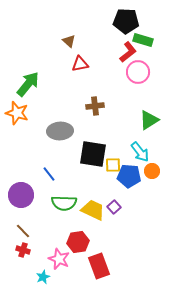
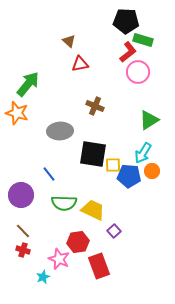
brown cross: rotated 30 degrees clockwise
cyan arrow: moved 3 px right, 1 px down; rotated 70 degrees clockwise
purple square: moved 24 px down
